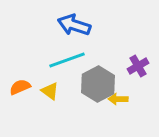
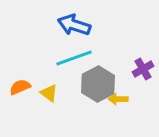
cyan line: moved 7 px right, 2 px up
purple cross: moved 5 px right, 3 px down
yellow triangle: moved 1 px left, 2 px down
